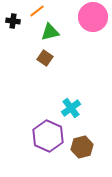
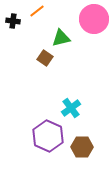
pink circle: moved 1 px right, 2 px down
green triangle: moved 11 px right, 6 px down
brown hexagon: rotated 15 degrees clockwise
